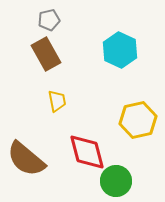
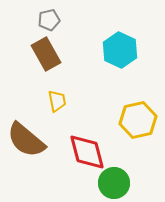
brown semicircle: moved 19 px up
green circle: moved 2 px left, 2 px down
